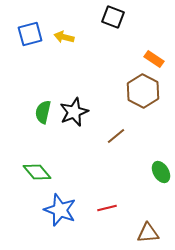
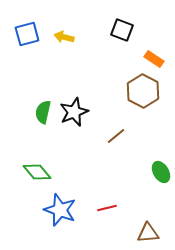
black square: moved 9 px right, 13 px down
blue square: moved 3 px left
